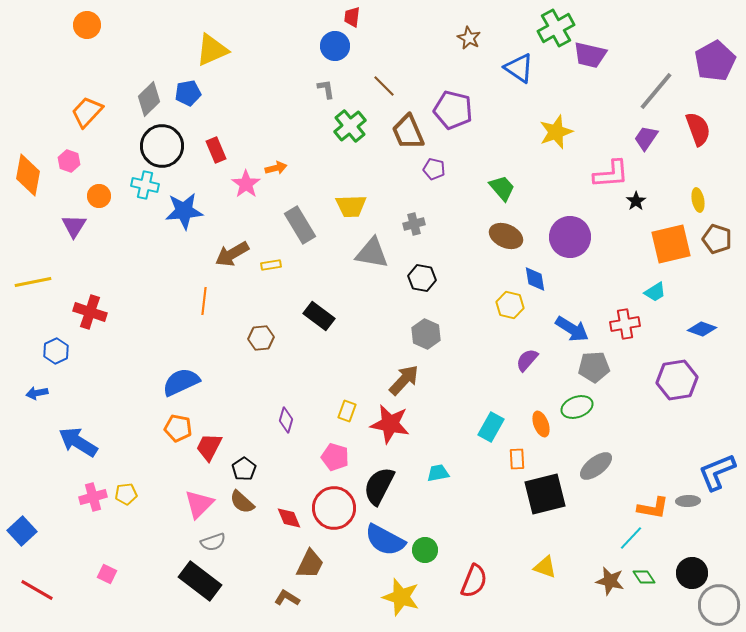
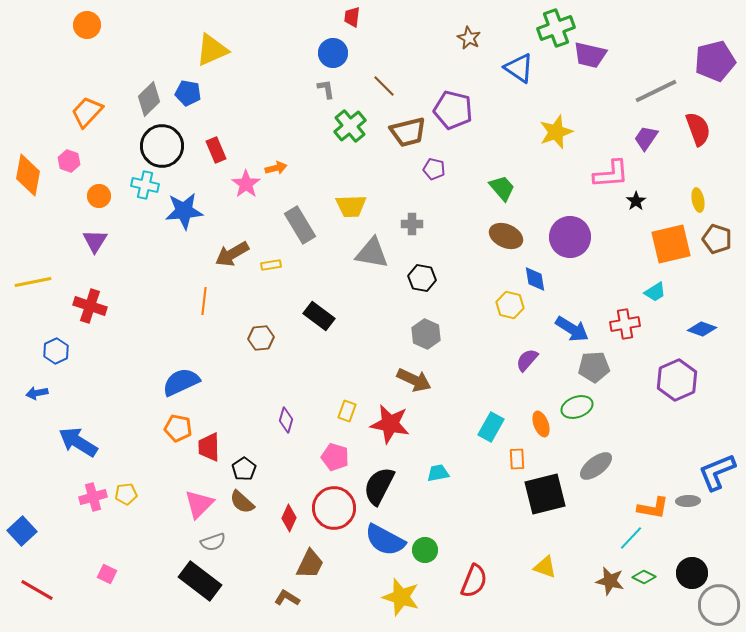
green cross at (556, 28): rotated 9 degrees clockwise
blue circle at (335, 46): moved 2 px left, 7 px down
purple pentagon at (715, 61): rotated 15 degrees clockwise
gray line at (656, 91): rotated 24 degrees clockwise
blue pentagon at (188, 93): rotated 20 degrees clockwise
brown trapezoid at (408, 132): rotated 81 degrees counterclockwise
gray cross at (414, 224): moved 2 px left; rotated 15 degrees clockwise
purple triangle at (74, 226): moved 21 px right, 15 px down
red cross at (90, 312): moved 6 px up
brown arrow at (404, 380): moved 10 px right; rotated 72 degrees clockwise
purple hexagon at (677, 380): rotated 15 degrees counterclockwise
red trapezoid at (209, 447): rotated 28 degrees counterclockwise
red diamond at (289, 518): rotated 48 degrees clockwise
green diamond at (644, 577): rotated 30 degrees counterclockwise
